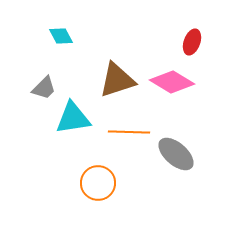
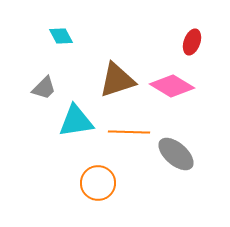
pink diamond: moved 4 px down
cyan triangle: moved 3 px right, 3 px down
